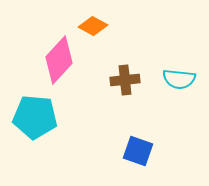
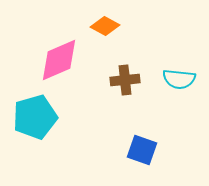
orange diamond: moved 12 px right
pink diamond: rotated 24 degrees clockwise
cyan pentagon: rotated 21 degrees counterclockwise
blue square: moved 4 px right, 1 px up
